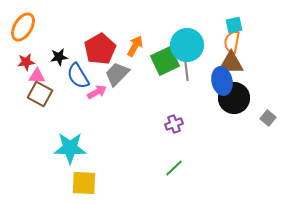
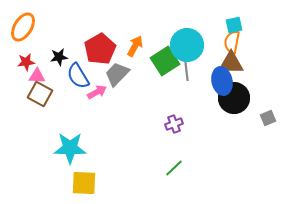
green square: rotated 8 degrees counterclockwise
gray square: rotated 28 degrees clockwise
